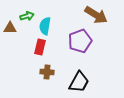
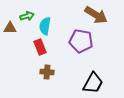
purple pentagon: moved 1 px right; rotated 30 degrees clockwise
red rectangle: rotated 35 degrees counterclockwise
black trapezoid: moved 14 px right, 1 px down
